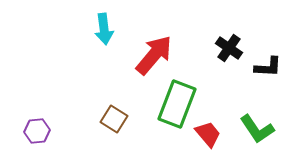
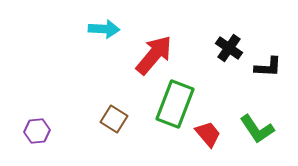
cyan arrow: rotated 80 degrees counterclockwise
green rectangle: moved 2 px left
